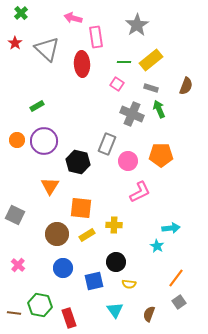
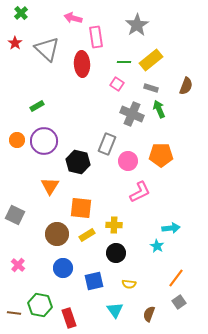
black circle at (116, 262): moved 9 px up
